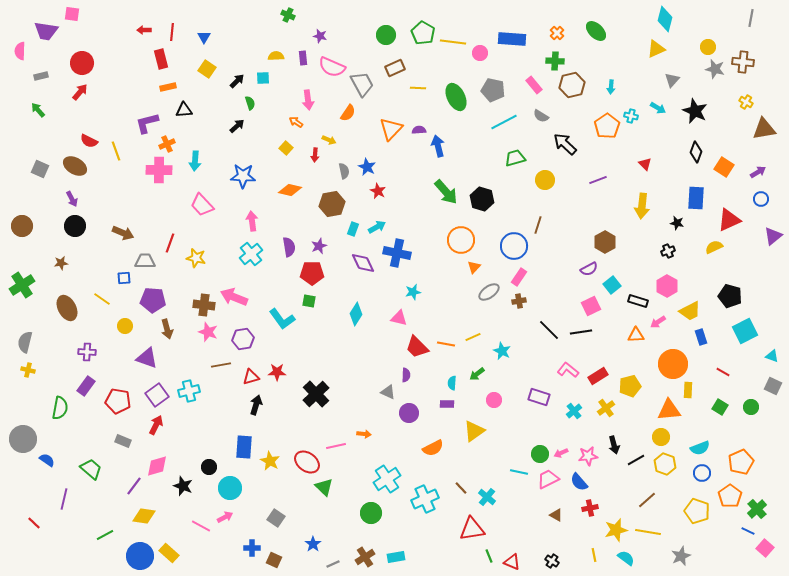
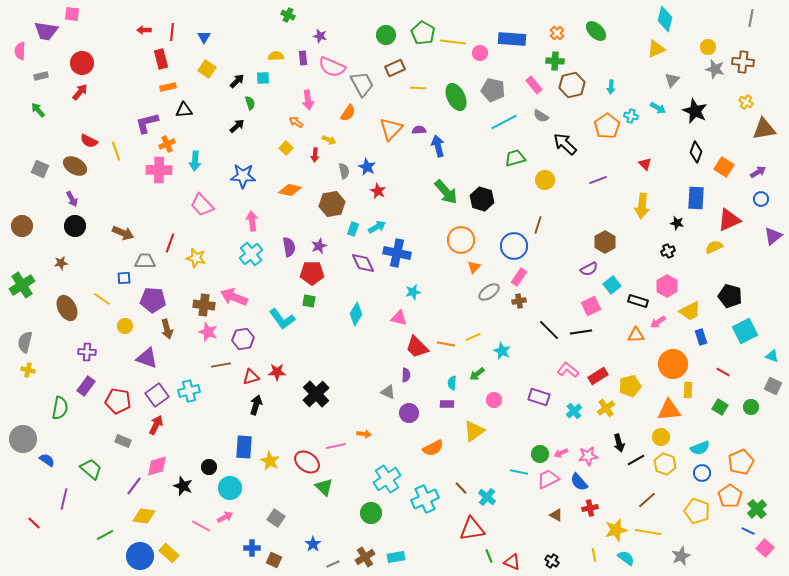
black arrow at (614, 445): moved 5 px right, 2 px up
